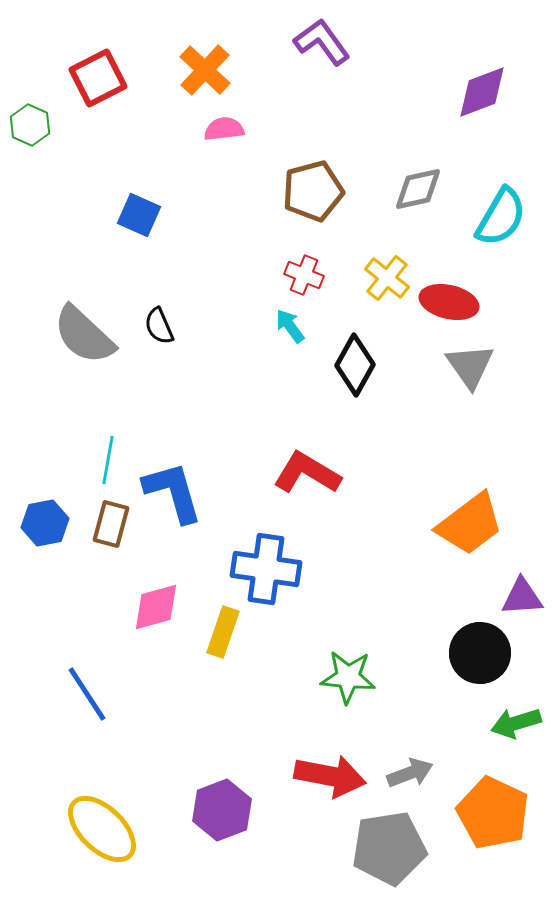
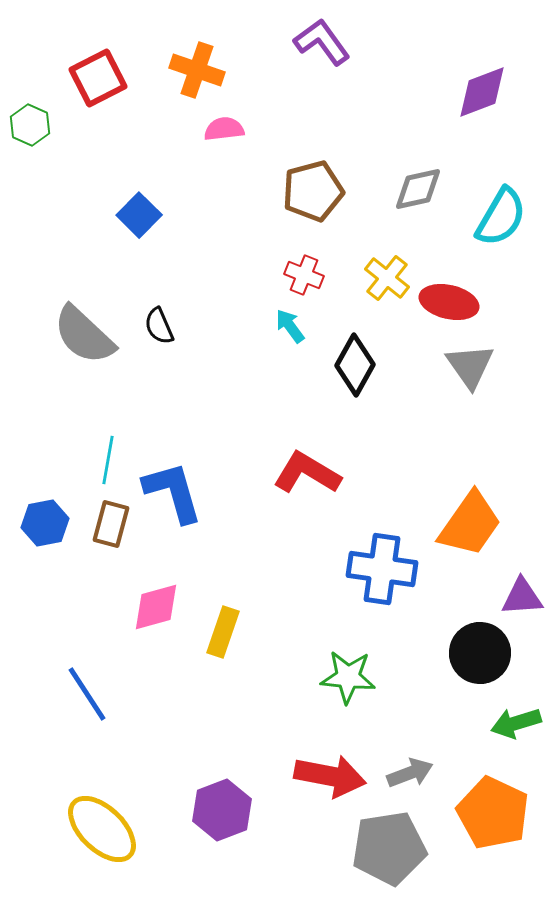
orange cross: moved 8 px left; rotated 24 degrees counterclockwise
blue square: rotated 21 degrees clockwise
orange trapezoid: rotated 18 degrees counterclockwise
blue cross: moved 116 px right
